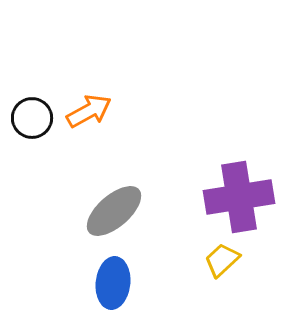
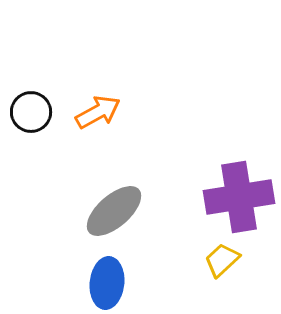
orange arrow: moved 9 px right, 1 px down
black circle: moved 1 px left, 6 px up
blue ellipse: moved 6 px left
